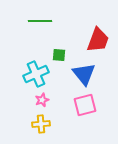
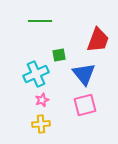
green square: rotated 16 degrees counterclockwise
